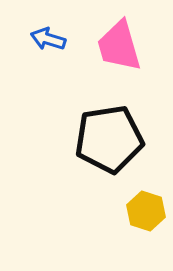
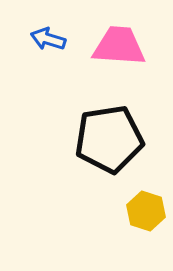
pink trapezoid: rotated 110 degrees clockwise
